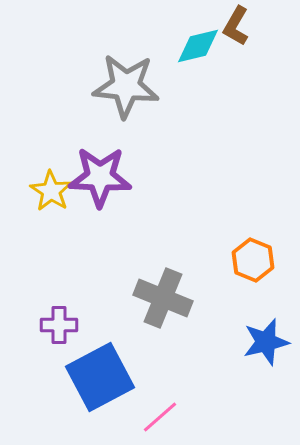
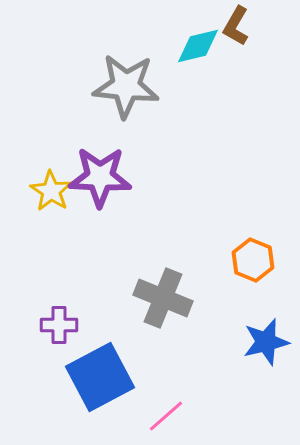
pink line: moved 6 px right, 1 px up
